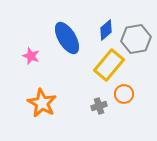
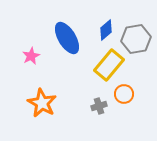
pink star: rotated 24 degrees clockwise
